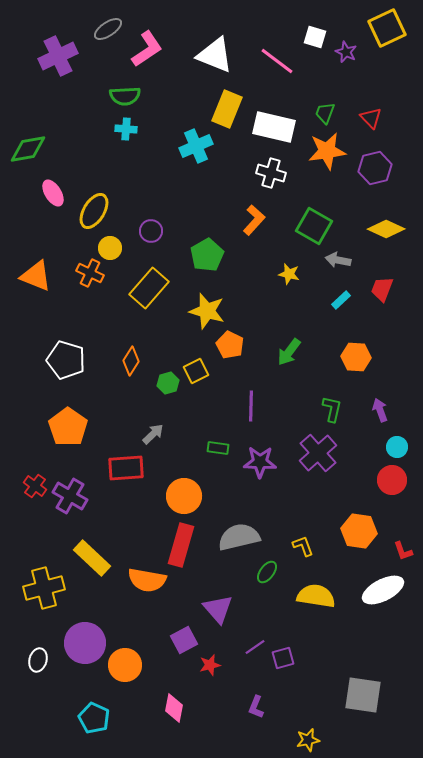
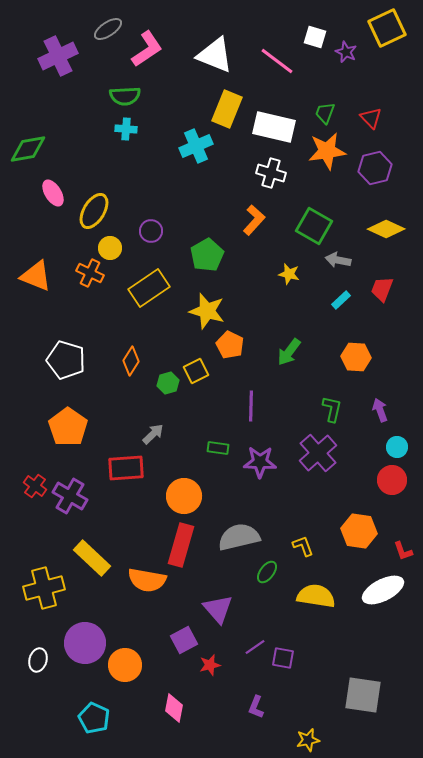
yellow rectangle at (149, 288): rotated 15 degrees clockwise
purple square at (283, 658): rotated 25 degrees clockwise
